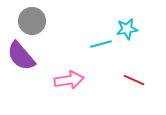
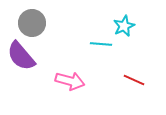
gray circle: moved 2 px down
cyan star: moved 3 px left, 3 px up; rotated 15 degrees counterclockwise
cyan line: rotated 20 degrees clockwise
pink arrow: moved 1 px right, 1 px down; rotated 24 degrees clockwise
